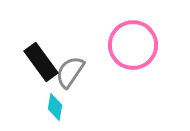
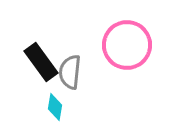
pink circle: moved 6 px left
gray semicircle: rotated 28 degrees counterclockwise
